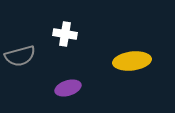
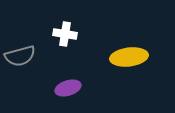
yellow ellipse: moved 3 px left, 4 px up
